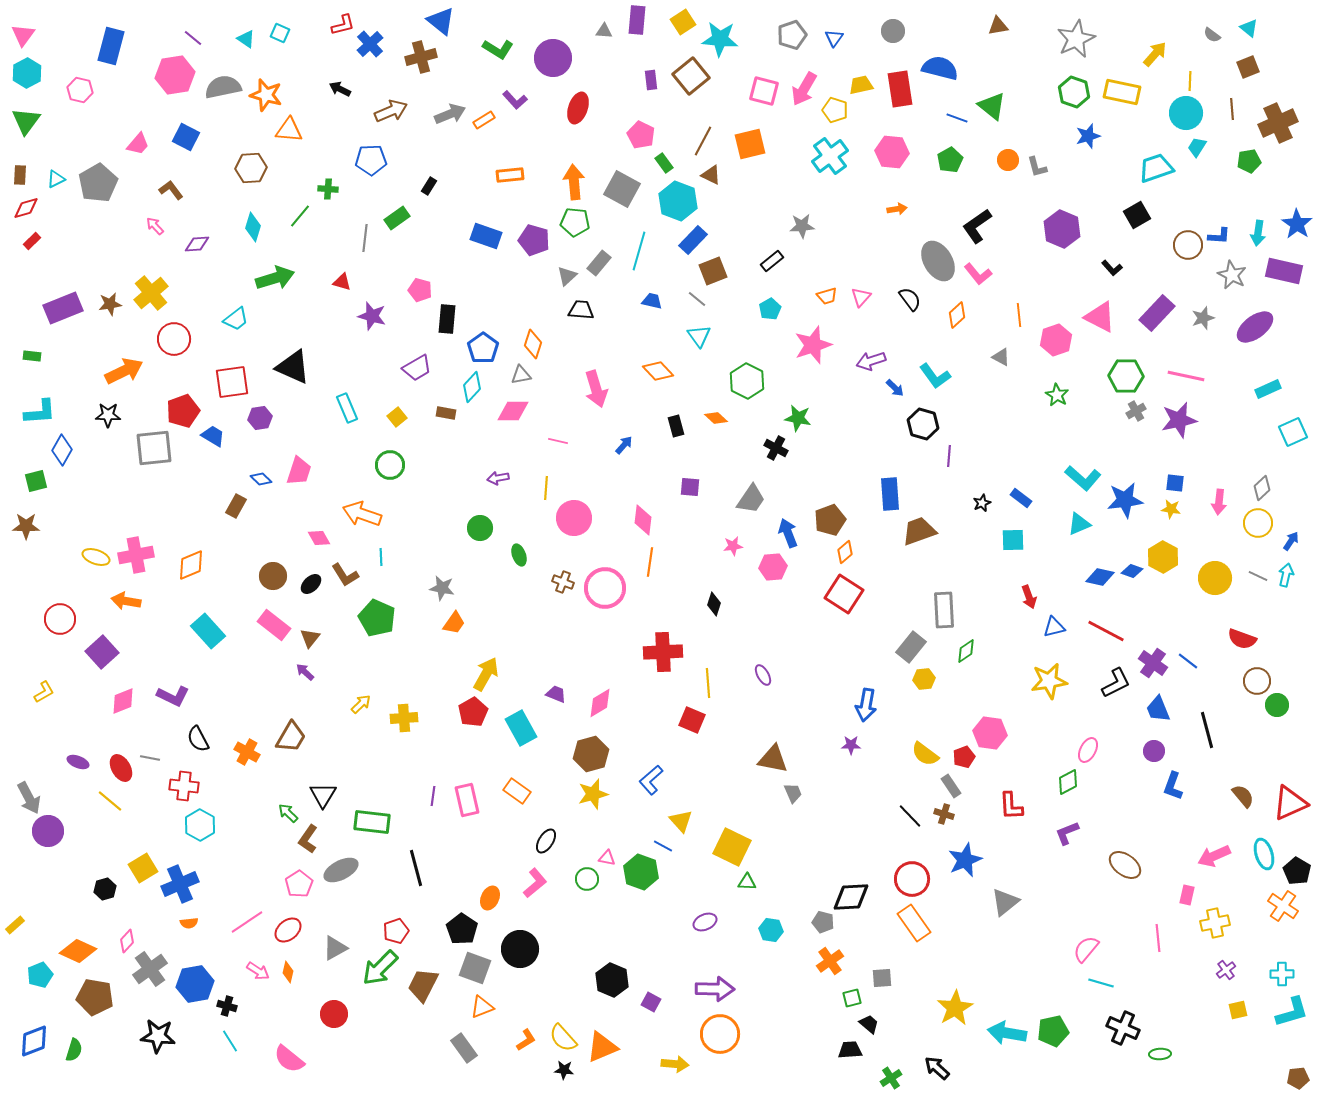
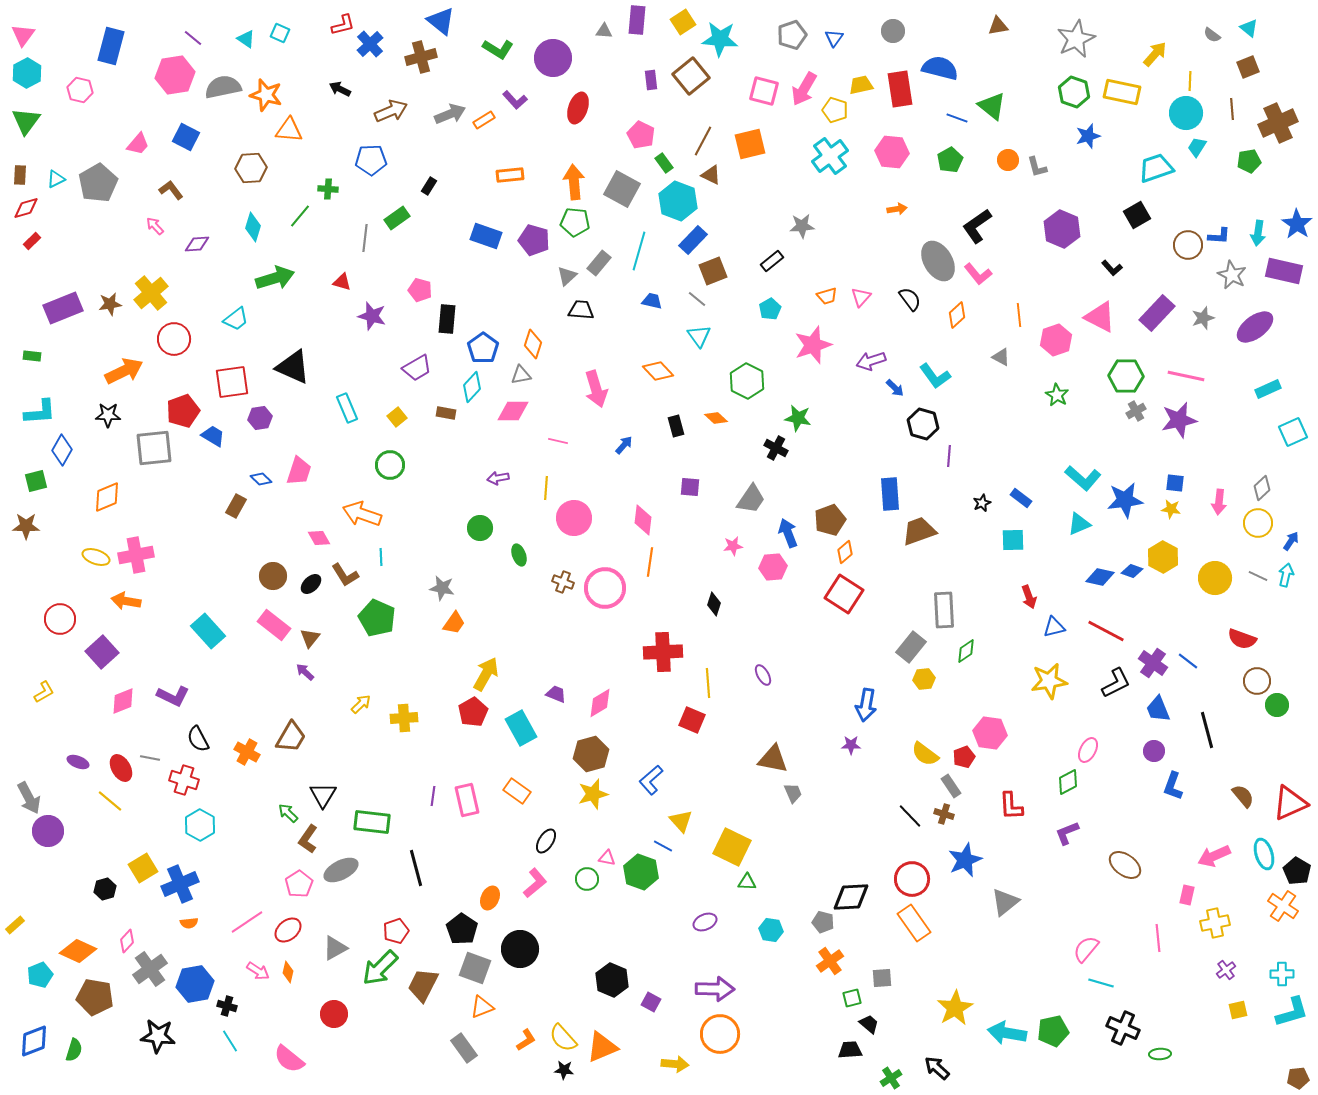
orange diamond at (191, 565): moved 84 px left, 68 px up
red cross at (184, 786): moved 6 px up; rotated 12 degrees clockwise
